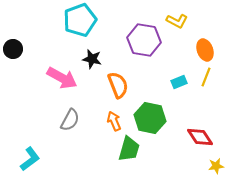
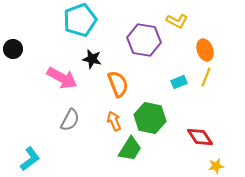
orange semicircle: moved 1 px up
green trapezoid: moved 1 px right; rotated 16 degrees clockwise
